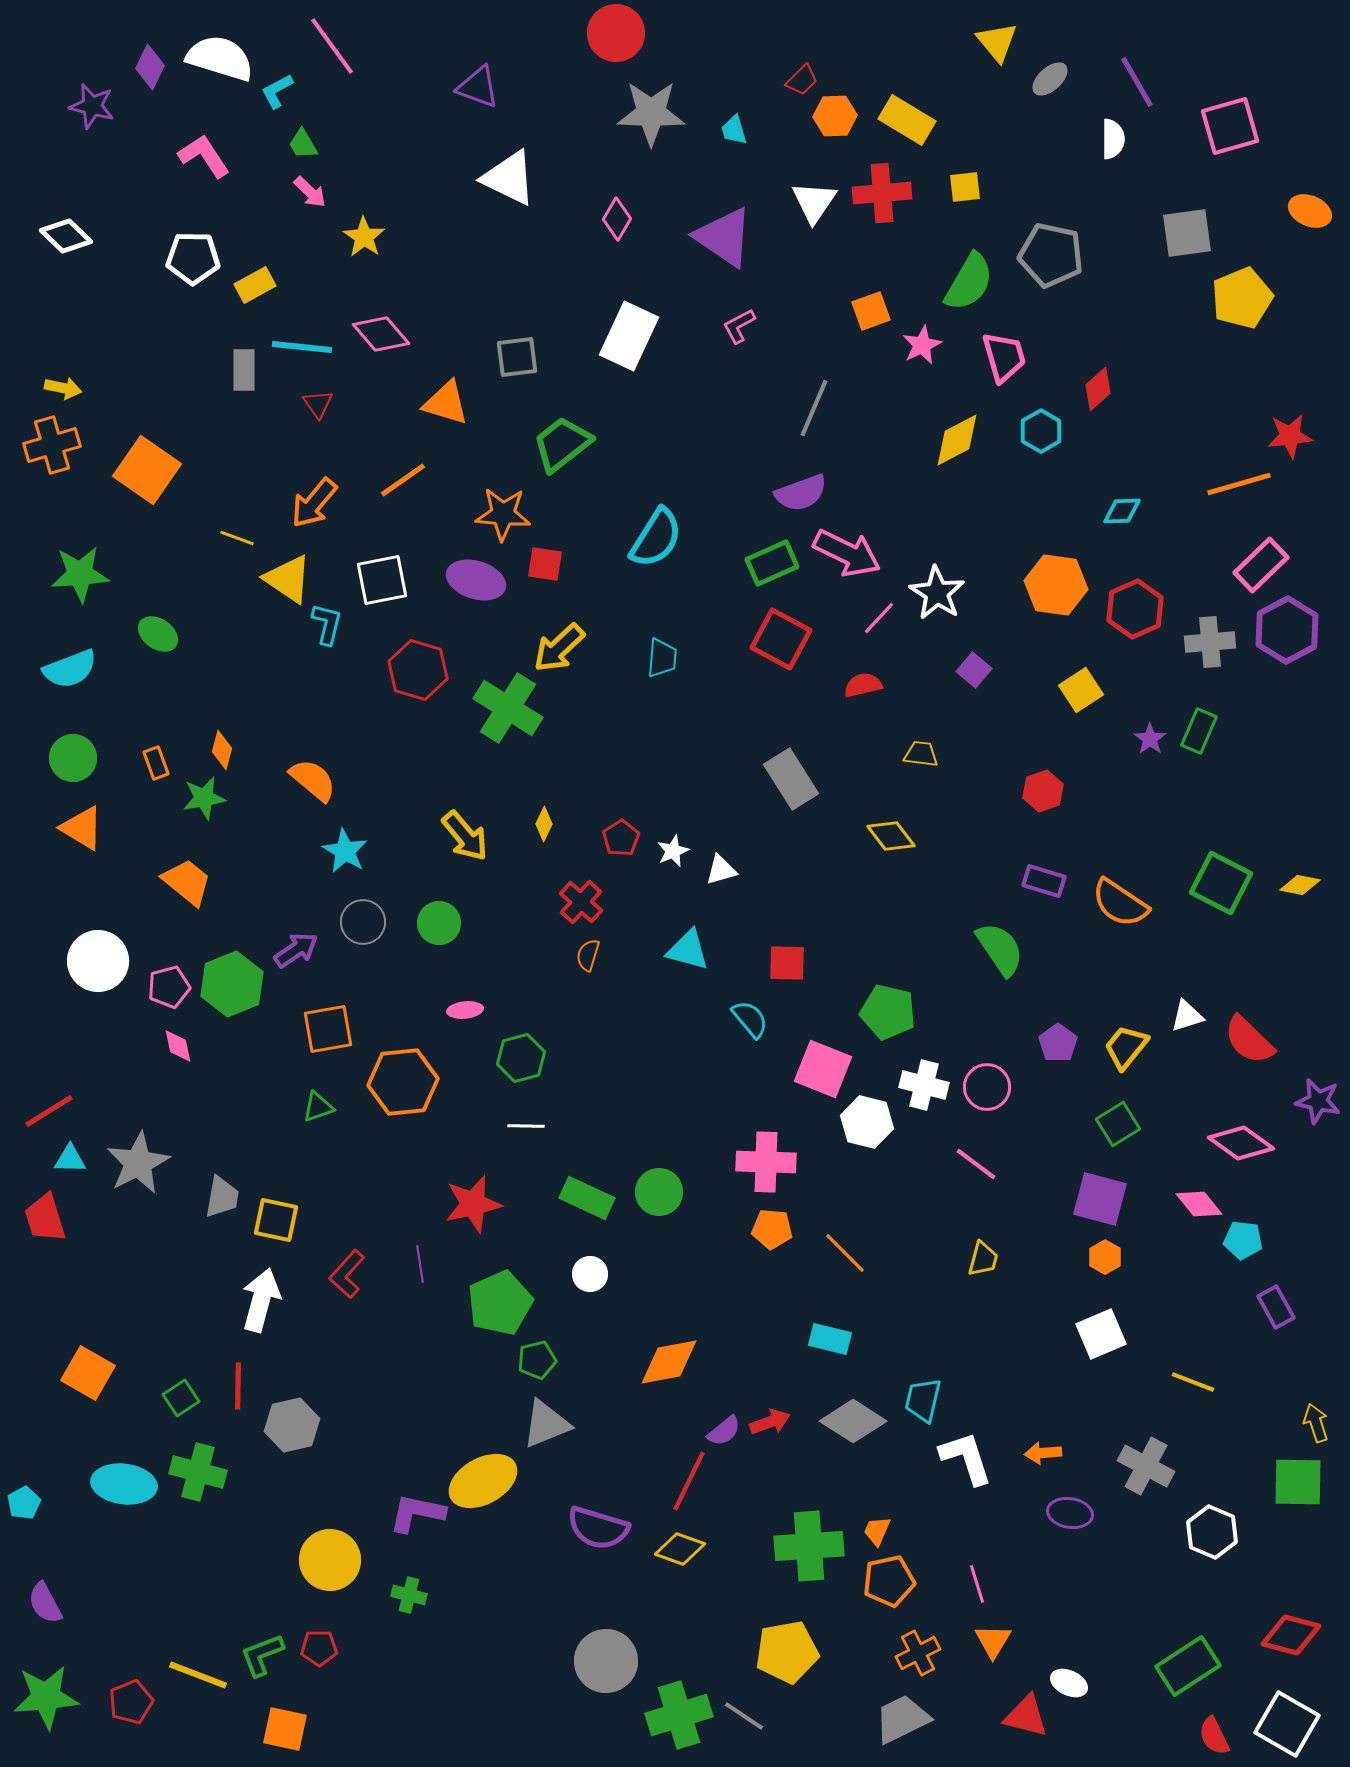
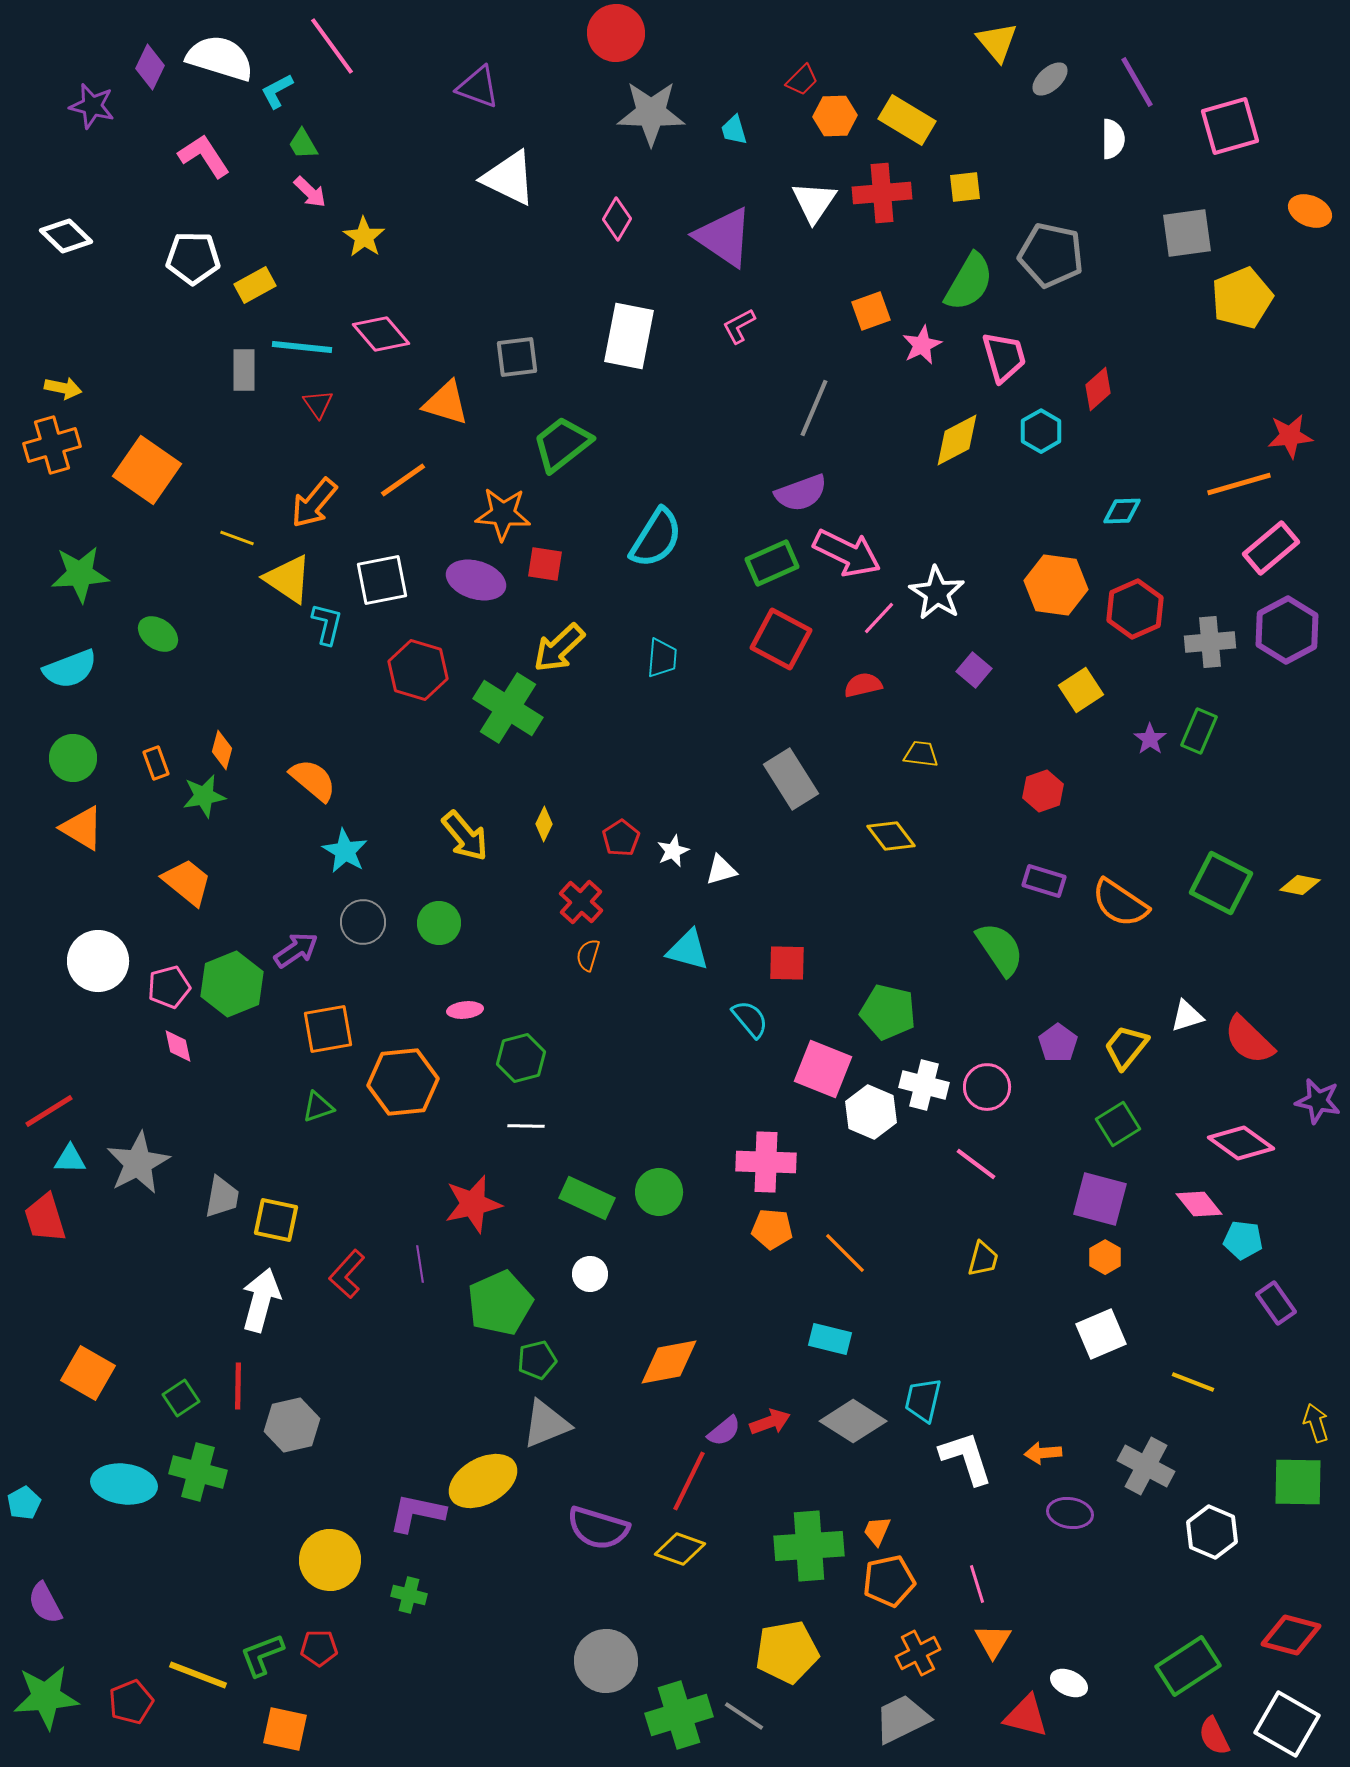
white rectangle at (629, 336): rotated 14 degrees counterclockwise
pink rectangle at (1261, 565): moved 10 px right, 17 px up; rotated 4 degrees clockwise
green star at (204, 798): moved 2 px up
white hexagon at (867, 1122): moved 4 px right, 10 px up; rotated 9 degrees clockwise
purple rectangle at (1276, 1307): moved 4 px up; rotated 6 degrees counterclockwise
